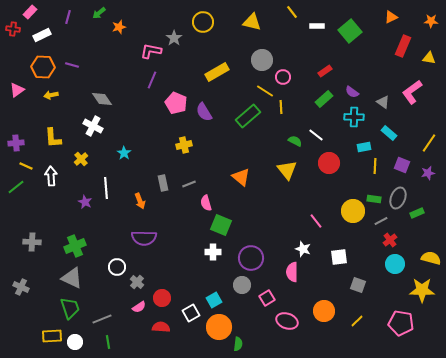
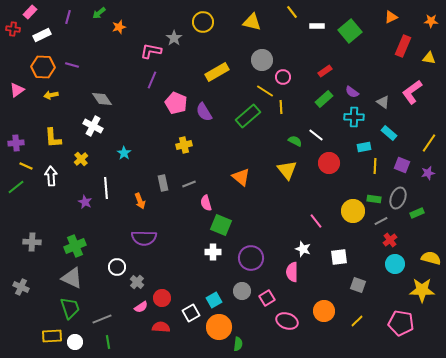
gray circle at (242, 285): moved 6 px down
pink semicircle at (139, 307): moved 2 px right
